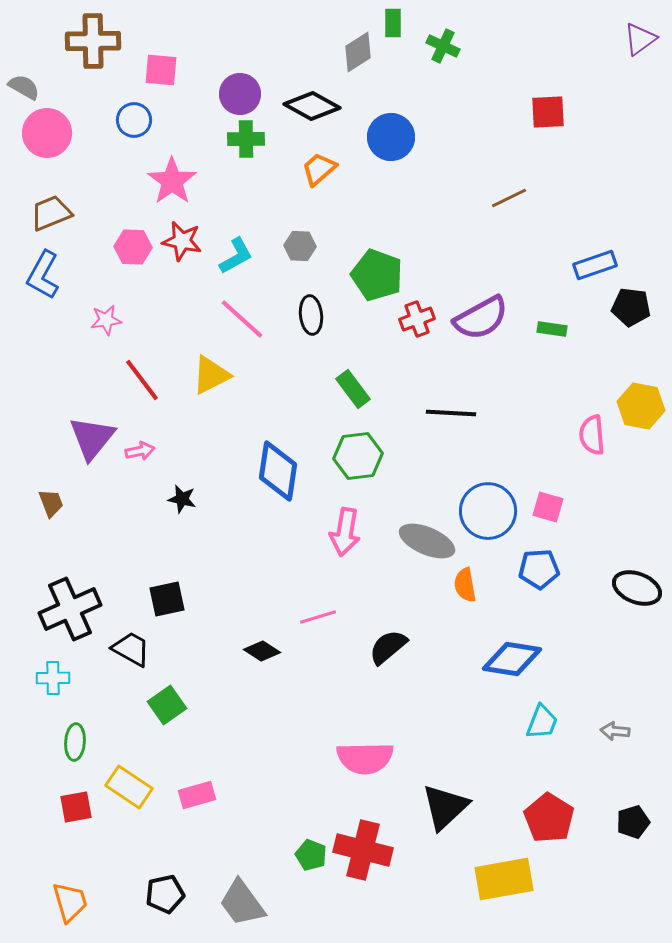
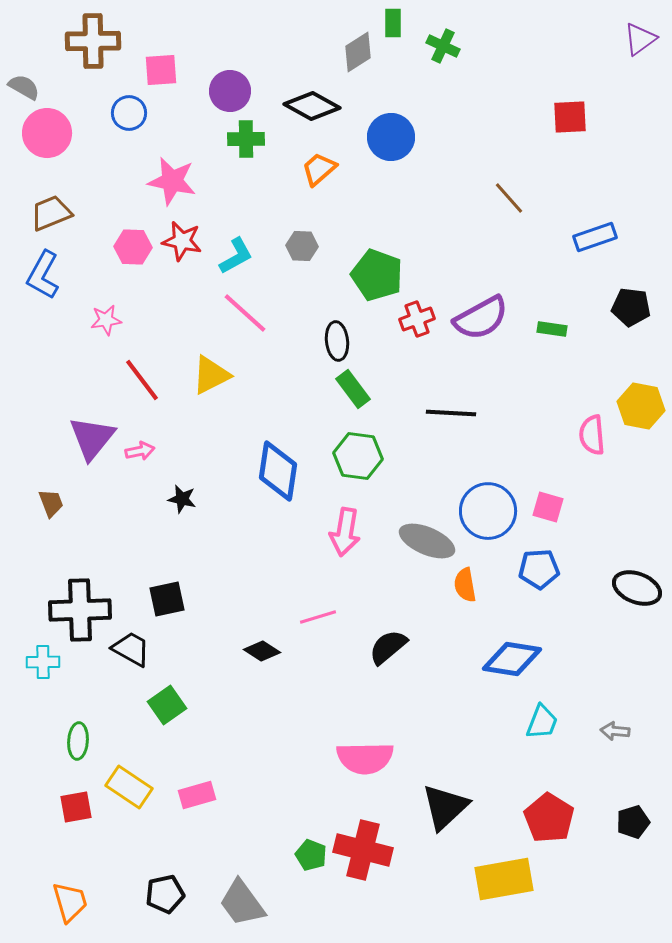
pink square at (161, 70): rotated 9 degrees counterclockwise
purple circle at (240, 94): moved 10 px left, 3 px up
red square at (548, 112): moved 22 px right, 5 px down
blue circle at (134, 120): moved 5 px left, 7 px up
pink star at (172, 181): rotated 24 degrees counterclockwise
brown line at (509, 198): rotated 75 degrees clockwise
gray hexagon at (300, 246): moved 2 px right
blue rectangle at (595, 265): moved 28 px up
black ellipse at (311, 315): moved 26 px right, 26 px down
pink line at (242, 319): moved 3 px right, 6 px up
green hexagon at (358, 456): rotated 15 degrees clockwise
black cross at (70, 609): moved 10 px right, 1 px down; rotated 22 degrees clockwise
cyan cross at (53, 678): moved 10 px left, 16 px up
green ellipse at (75, 742): moved 3 px right, 1 px up
